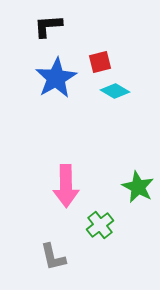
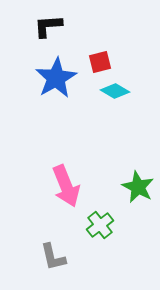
pink arrow: rotated 21 degrees counterclockwise
